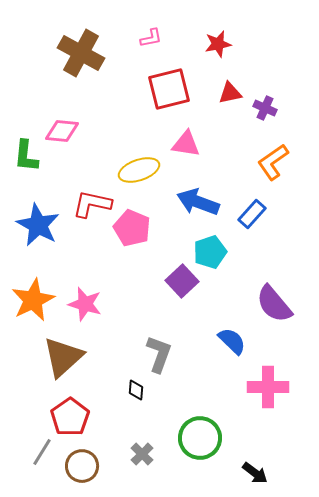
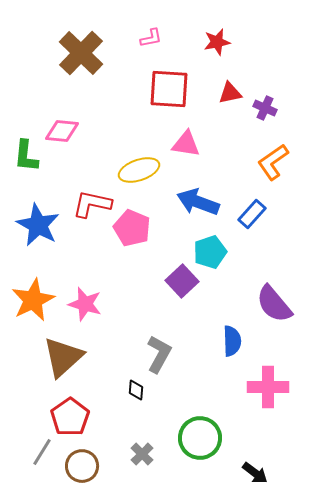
red star: moved 1 px left, 2 px up
brown cross: rotated 15 degrees clockwise
red square: rotated 18 degrees clockwise
blue semicircle: rotated 44 degrees clockwise
gray L-shape: rotated 9 degrees clockwise
